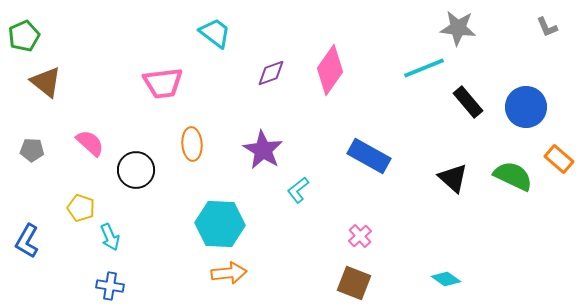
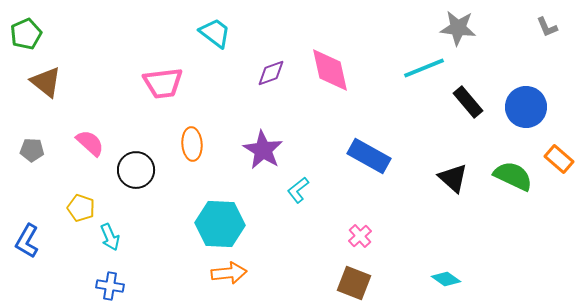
green pentagon: moved 2 px right, 2 px up
pink diamond: rotated 48 degrees counterclockwise
